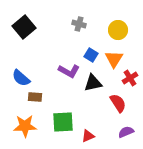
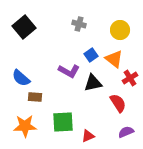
yellow circle: moved 2 px right
blue square: rotated 24 degrees clockwise
orange triangle: rotated 24 degrees counterclockwise
